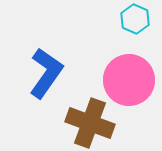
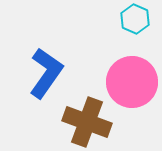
pink circle: moved 3 px right, 2 px down
brown cross: moved 3 px left, 1 px up
